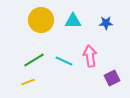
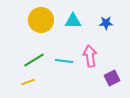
cyan line: rotated 18 degrees counterclockwise
